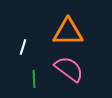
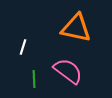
orange triangle: moved 8 px right, 4 px up; rotated 12 degrees clockwise
pink semicircle: moved 1 px left, 2 px down
